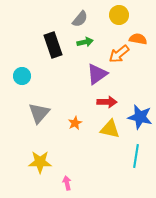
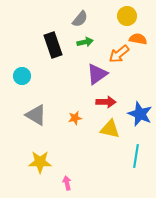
yellow circle: moved 8 px right, 1 px down
red arrow: moved 1 px left
gray triangle: moved 3 px left, 2 px down; rotated 40 degrees counterclockwise
blue star: moved 3 px up; rotated 10 degrees clockwise
orange star: moved 5 px up; rotated 16 degrees clockwise
